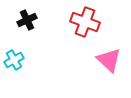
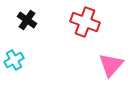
black cross: rotated 30 degrees counterclockwise
pink triangle: moved 2 px right, 5 px down; rotated 28 degrees clockwise
